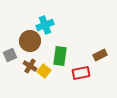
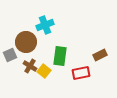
brown circle: moved 4 px left, 1 px down
